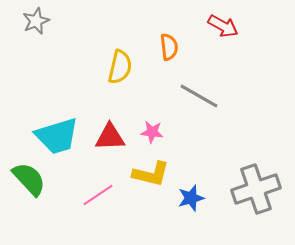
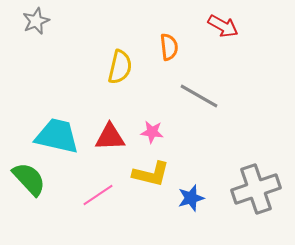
cyan trapezoid: rotated 150 degrees counterclockwise
